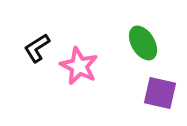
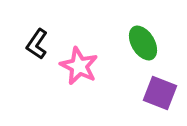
black L-shape: moved 4 px up; rotated 24 degrees counterclockwise
purple square: rotated 8 degrees clockwise
